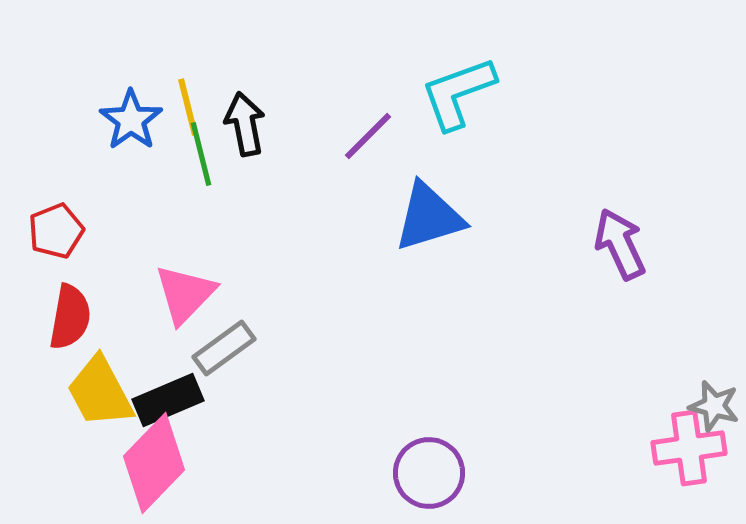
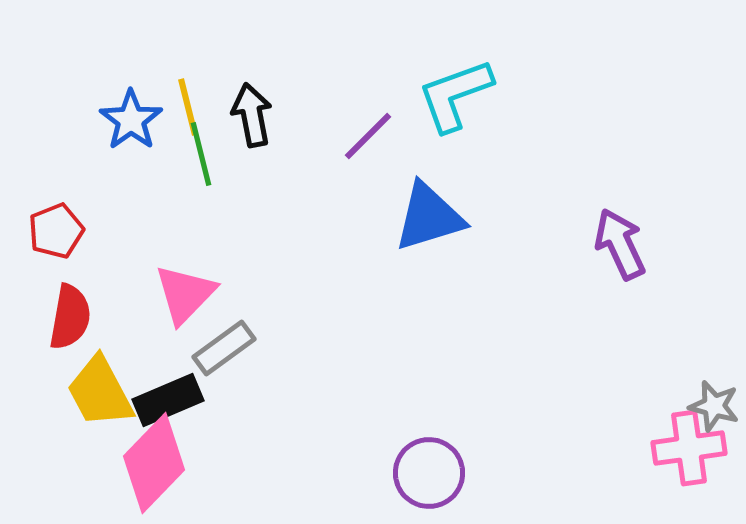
cyan L-shape: moved 3 px left, 2 px down
black arrow: moved 7 px right, 9 px up
